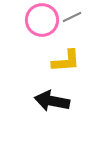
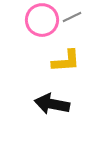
black arrow: moved 3 px down
